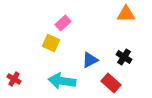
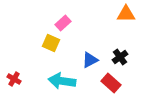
black cross: moved 4 px left; rotated 21 degrees clockwise
